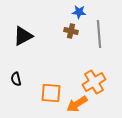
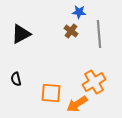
brown cross: rotated 24 degrees clockwise
black triangle: moved 2 px left, 2 px up
